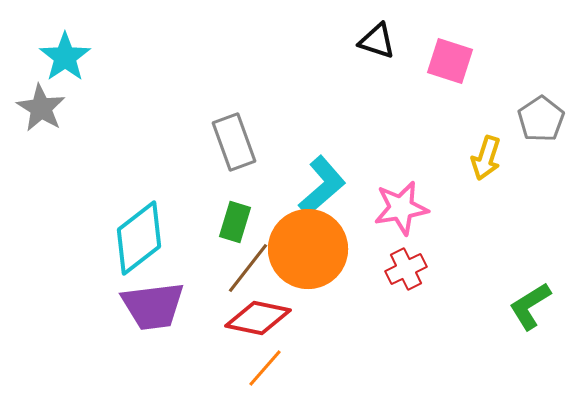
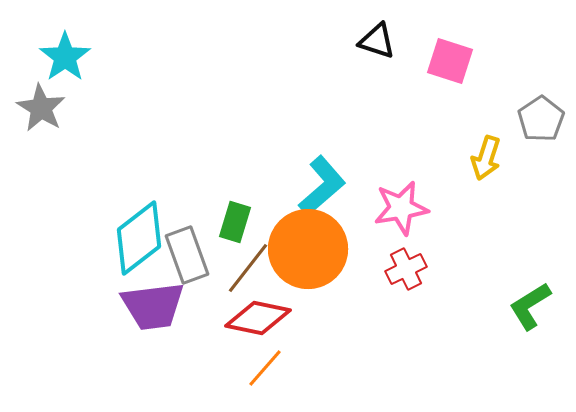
gray rectangle: moved 47 px left, 113 px down
